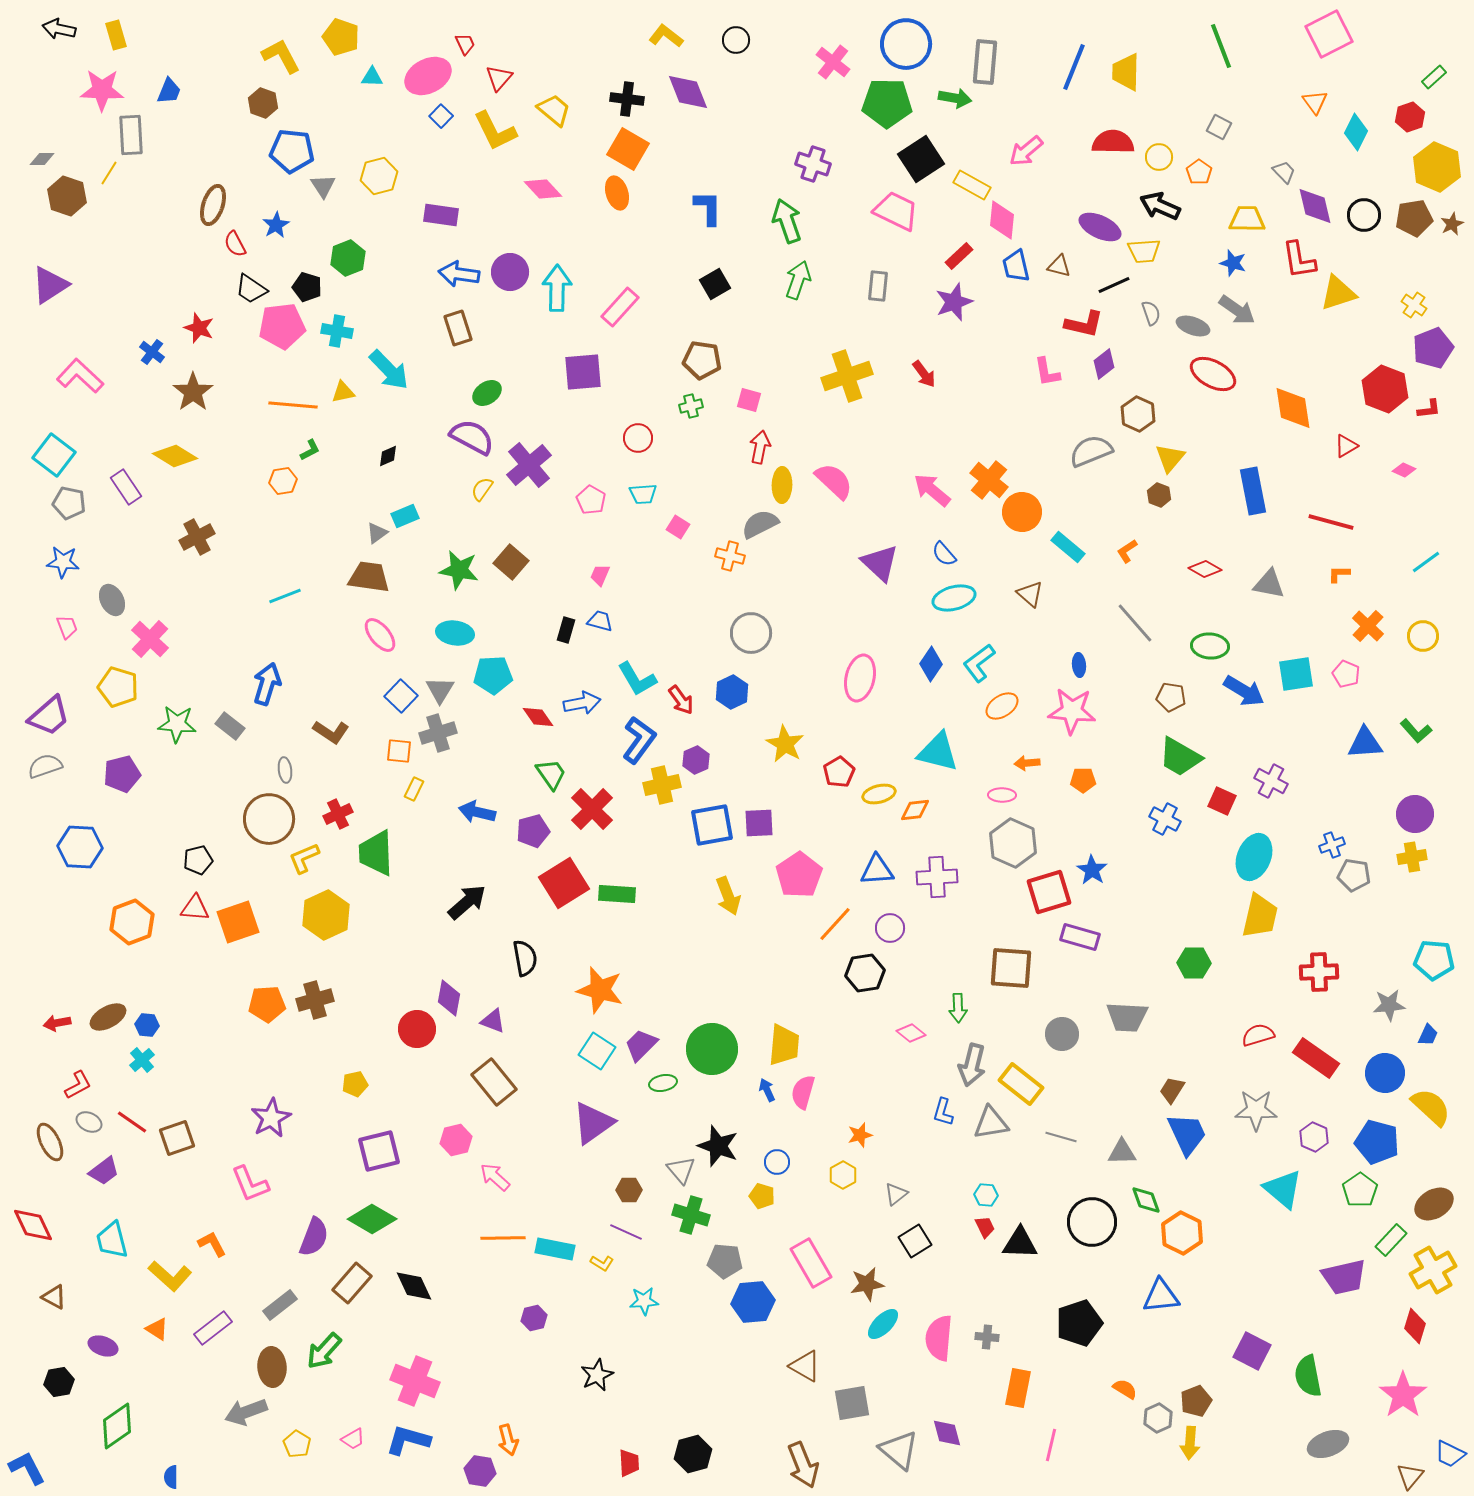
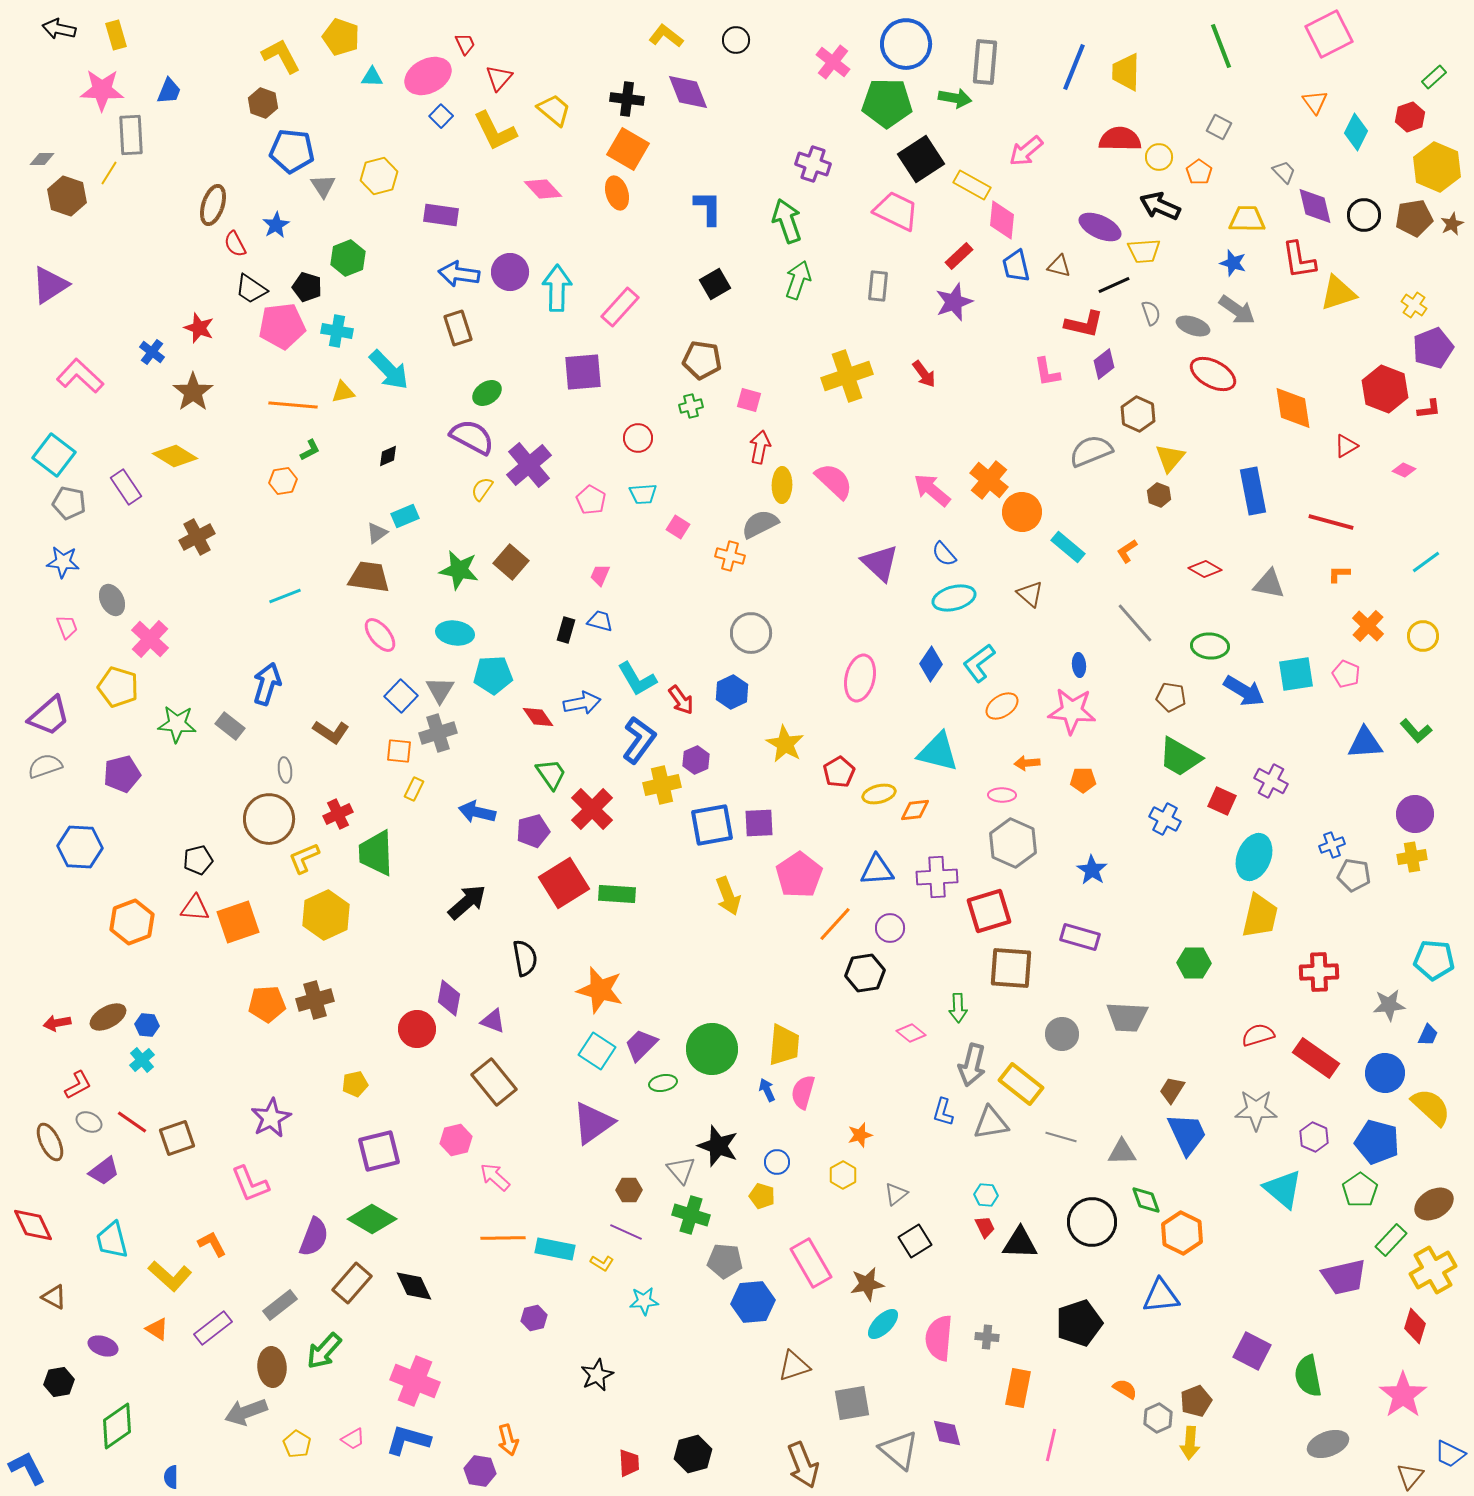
red semicircle at (1113, 142): moved 7 px right, 3 px up
red square at (1049, 892): moved 60 px left, 19 px down
brown triangle at (805, 1366): moved 11 px left; rotated 48 degrees counterclockwise
